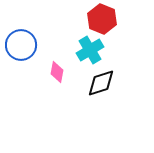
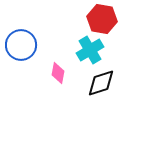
red hexagon: rotated 12 degrees counterclockwise
pink diamond: moved 1 px right, 1 px down
